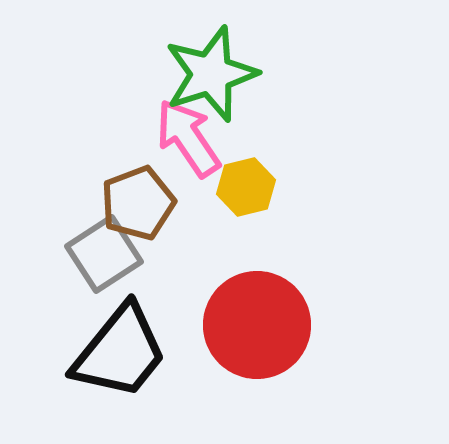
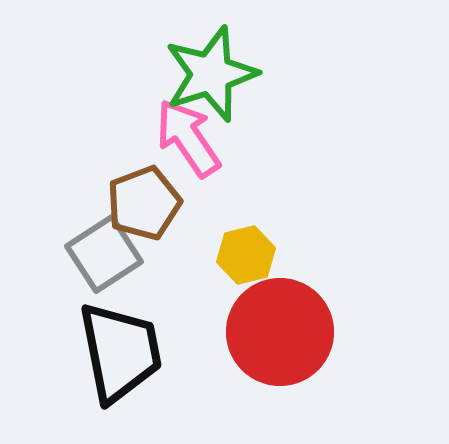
yellow hexagon: moved 68 px down
brown pentagon: moved 6 px right
red circle: moved 23 px right, 7 px down
black trapezoid: rotated 50 degrees counterclockwise
